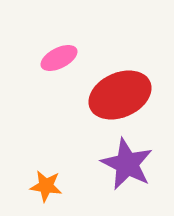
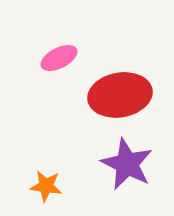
red ellipse: rotated 14 degrees clockwise
